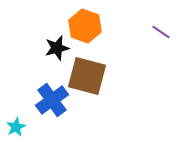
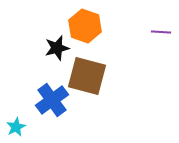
purple line: rotated 30 degrees counterclockwise
